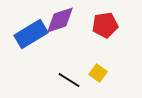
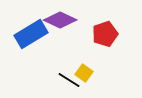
purple diamond: rotated 44 degrees clockwise
red pentagon: moved 9 px down; rotated 10 degrees counterclockwise
yellow square: moved 14 px left
